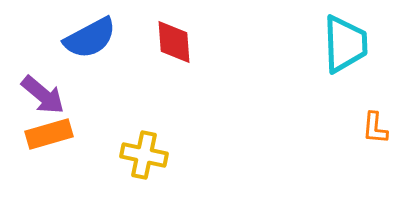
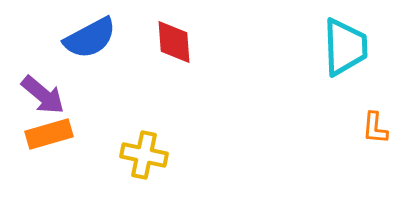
cyan trapezoid: moved 3 px down
